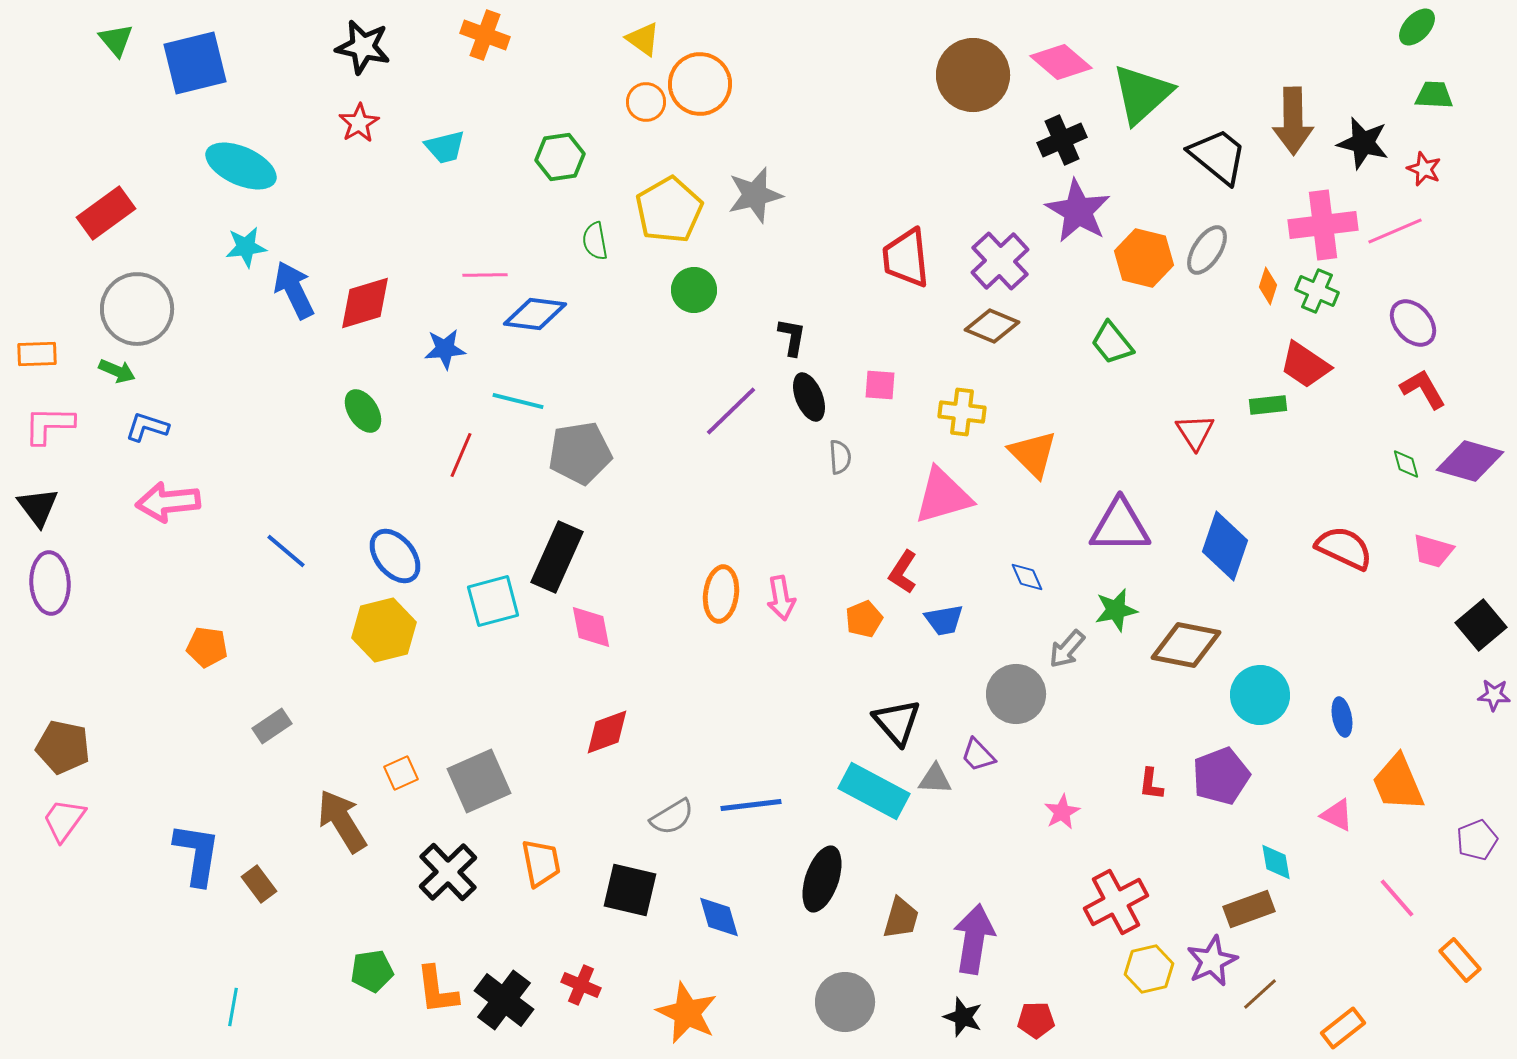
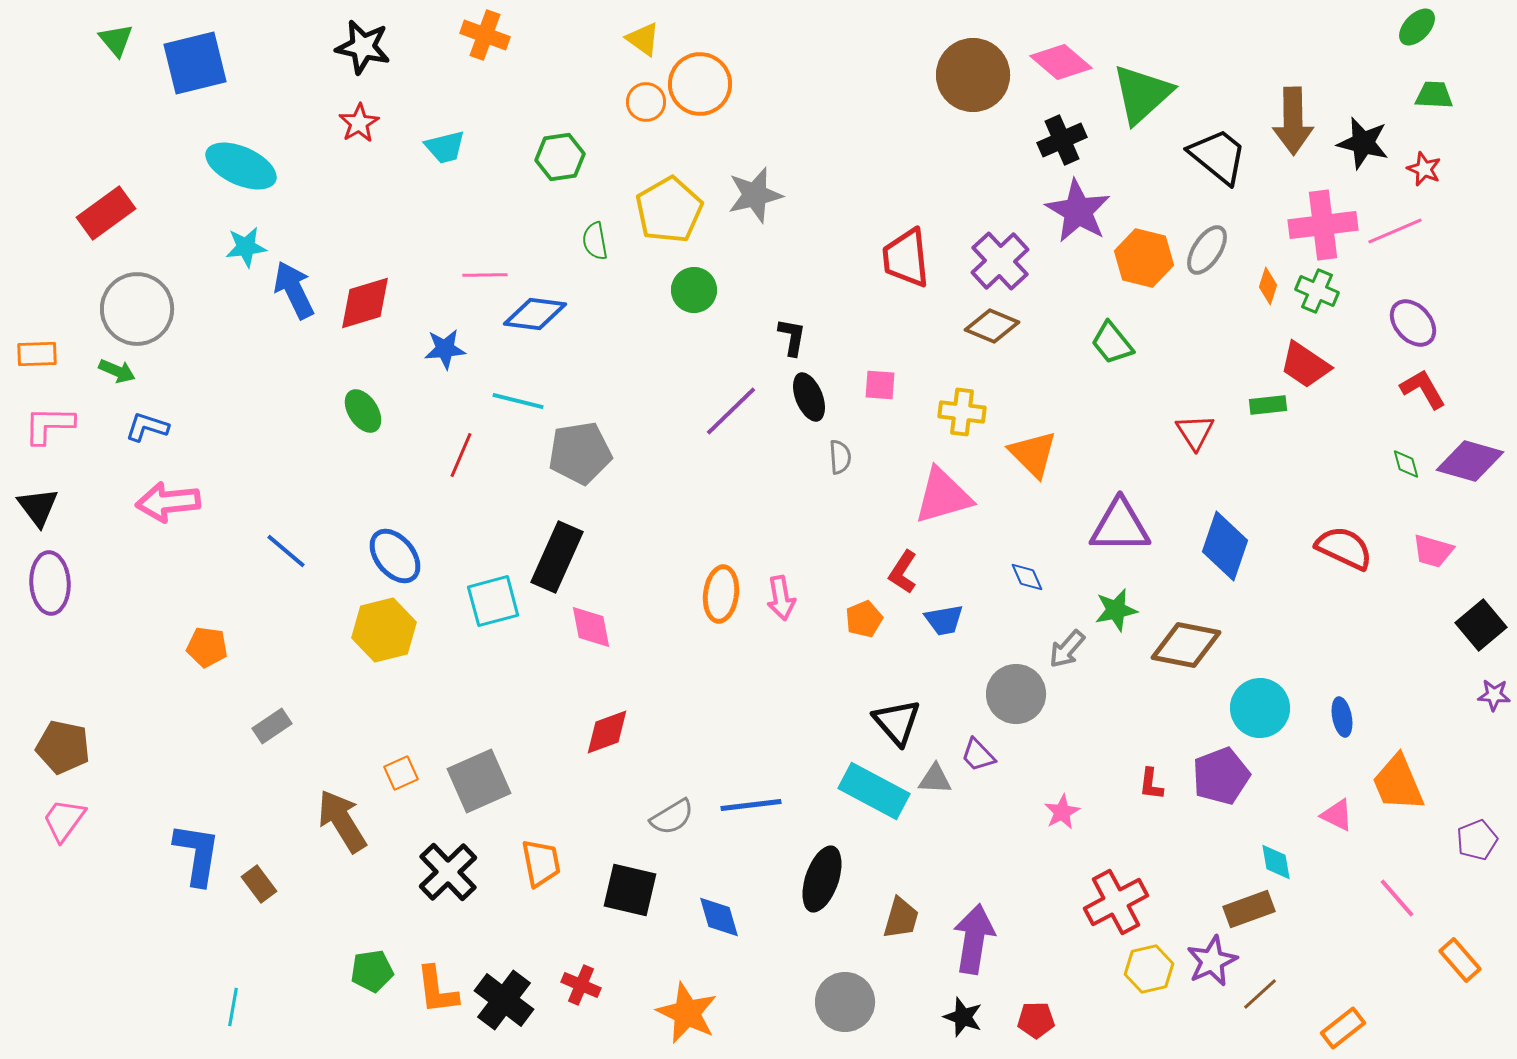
cyan circle at (1260, 695): moved 13 px down
